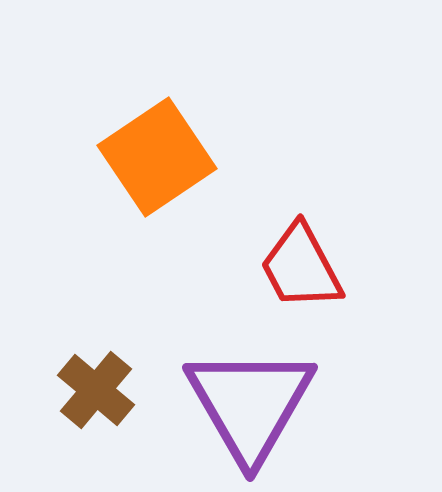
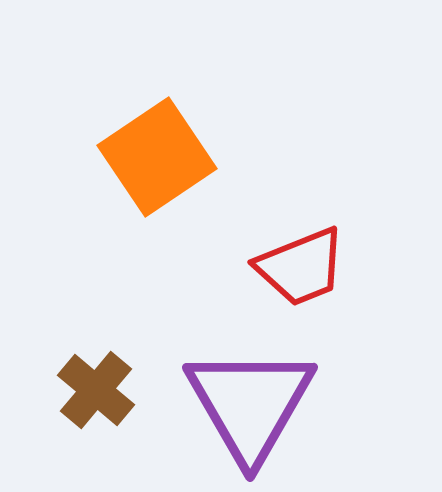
red trapezoid: rotated 84 degrees counterclockwise
